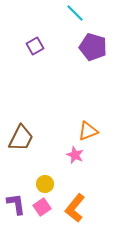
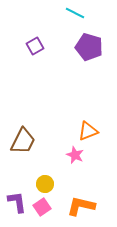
cyan line: rotated 18 degrees counterclockwise
purple pentagon: moved 4 px left
brown trapezoid: moved 2 px right, 3 px down
purple L-shape: moved 1 px right, 2 px up
orange L-shape: moved 6 px right, 2 px up; rotated 64 degrees clockwise
